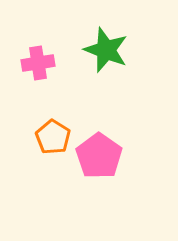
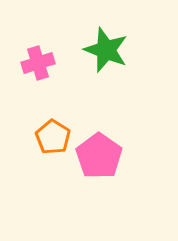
pink cross: rotated 8 degrees counterclockwise
